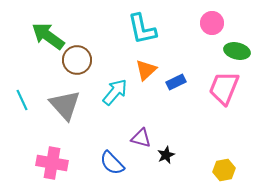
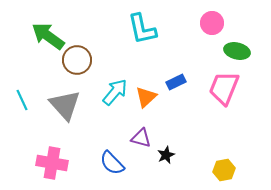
orange triangle: moved 27 px down
